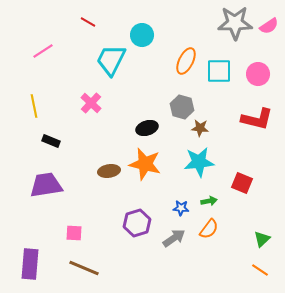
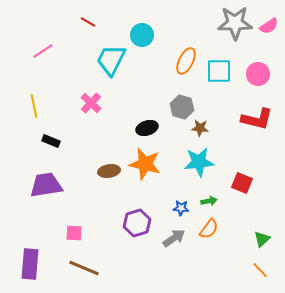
orange line: rotated 12 degrees clockwise
